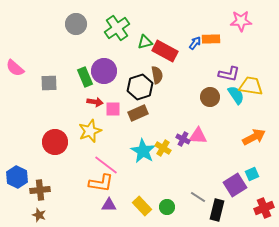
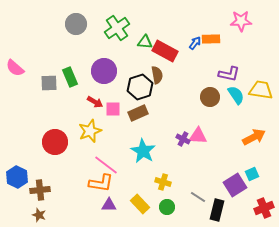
green triangle: rotated 21 degrees clockwise
green rectangle: moved 15 px left
yellow trapezoid: moved 10 px right, 4 px down
red arrow: rotated 21 degrees clockwise
yellow cross: moved 34 px down; rotated 14 degrees counterclockwise
yellow rectangle: moved 2 px left, 2 px up
